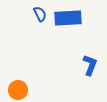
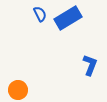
blue rectangle: rotated 28 degrees counterclockwise
